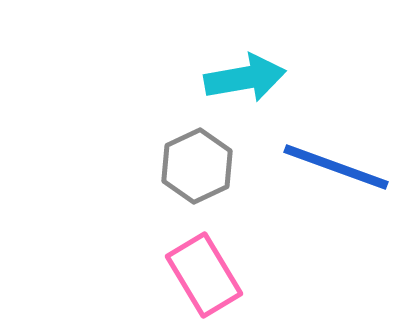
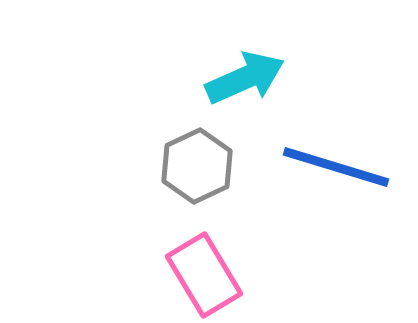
cyan arrow: rotated 14 degrees counterclockwise
blue line: rotated 3 degrees counterclockwise
